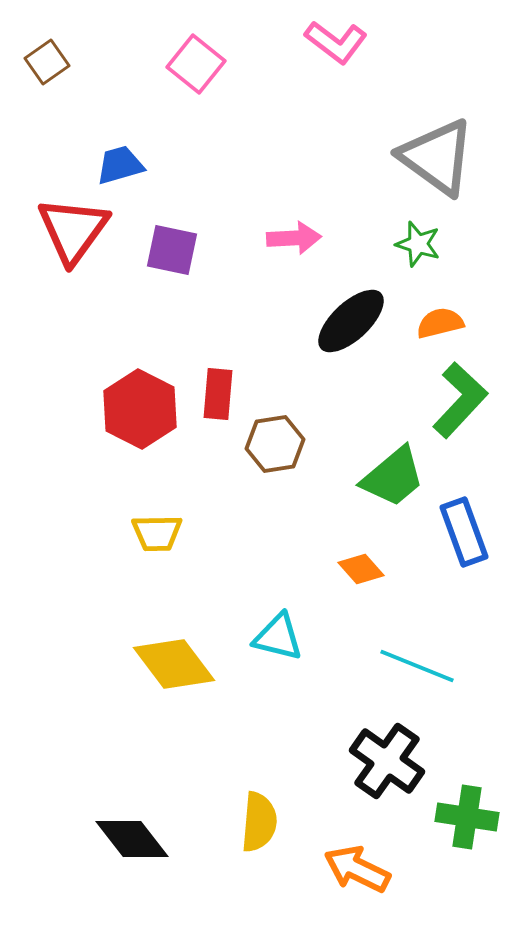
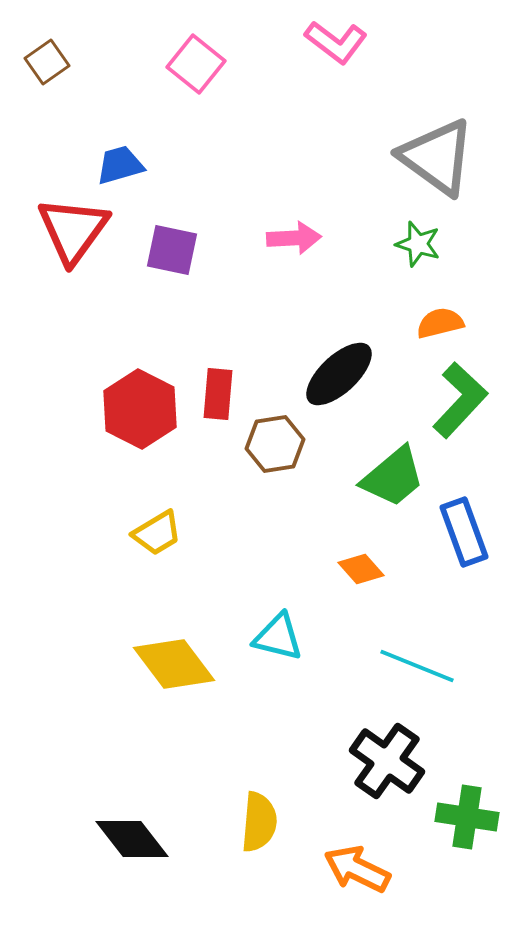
black ellipse: moved 12 px left, 53 px down
yellow trapezoid: rotated 30 degrees counterclockwise
